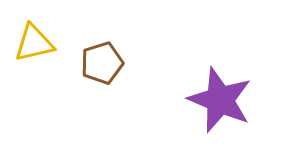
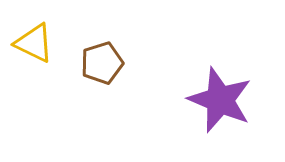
yellow triangle: rotated 39 degrees clockwise
